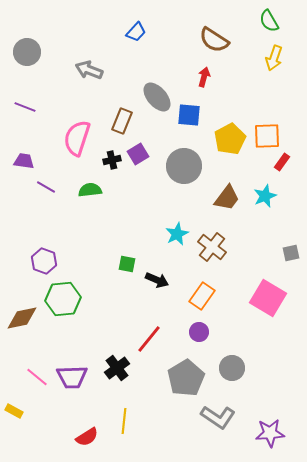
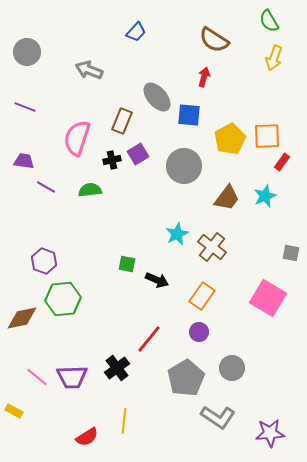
gray square at (291, 253): rotated 24 degrees clockwise
